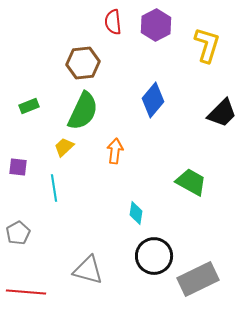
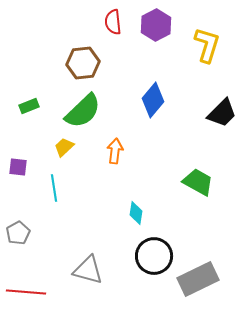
green semicircle: rotated 21 degrees clockwise
green trapezoid: moved 7 px right
